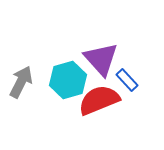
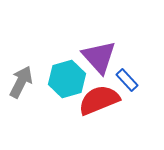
purple triangle: moved 2 px left, 2 px up
cyan hexagon: moved 1 px left, 1 px up
